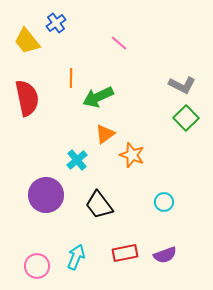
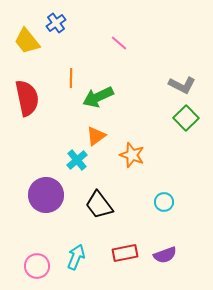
orange triangle: moved 9 px left, 2 px down
